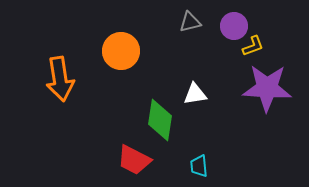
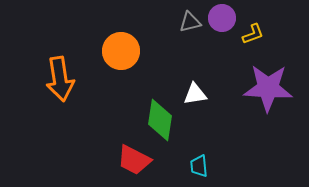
purple circle: moved 12 px left, 8 px up
yellow L-shape: moved 12 px up
purple star: moved 1 px right
